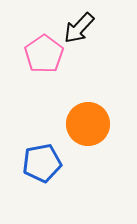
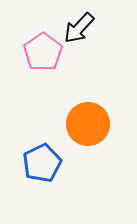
pink pentagon: moved 1 px left, 2 px up
blue pentagon: rotated 15 degrees counterclockwise
